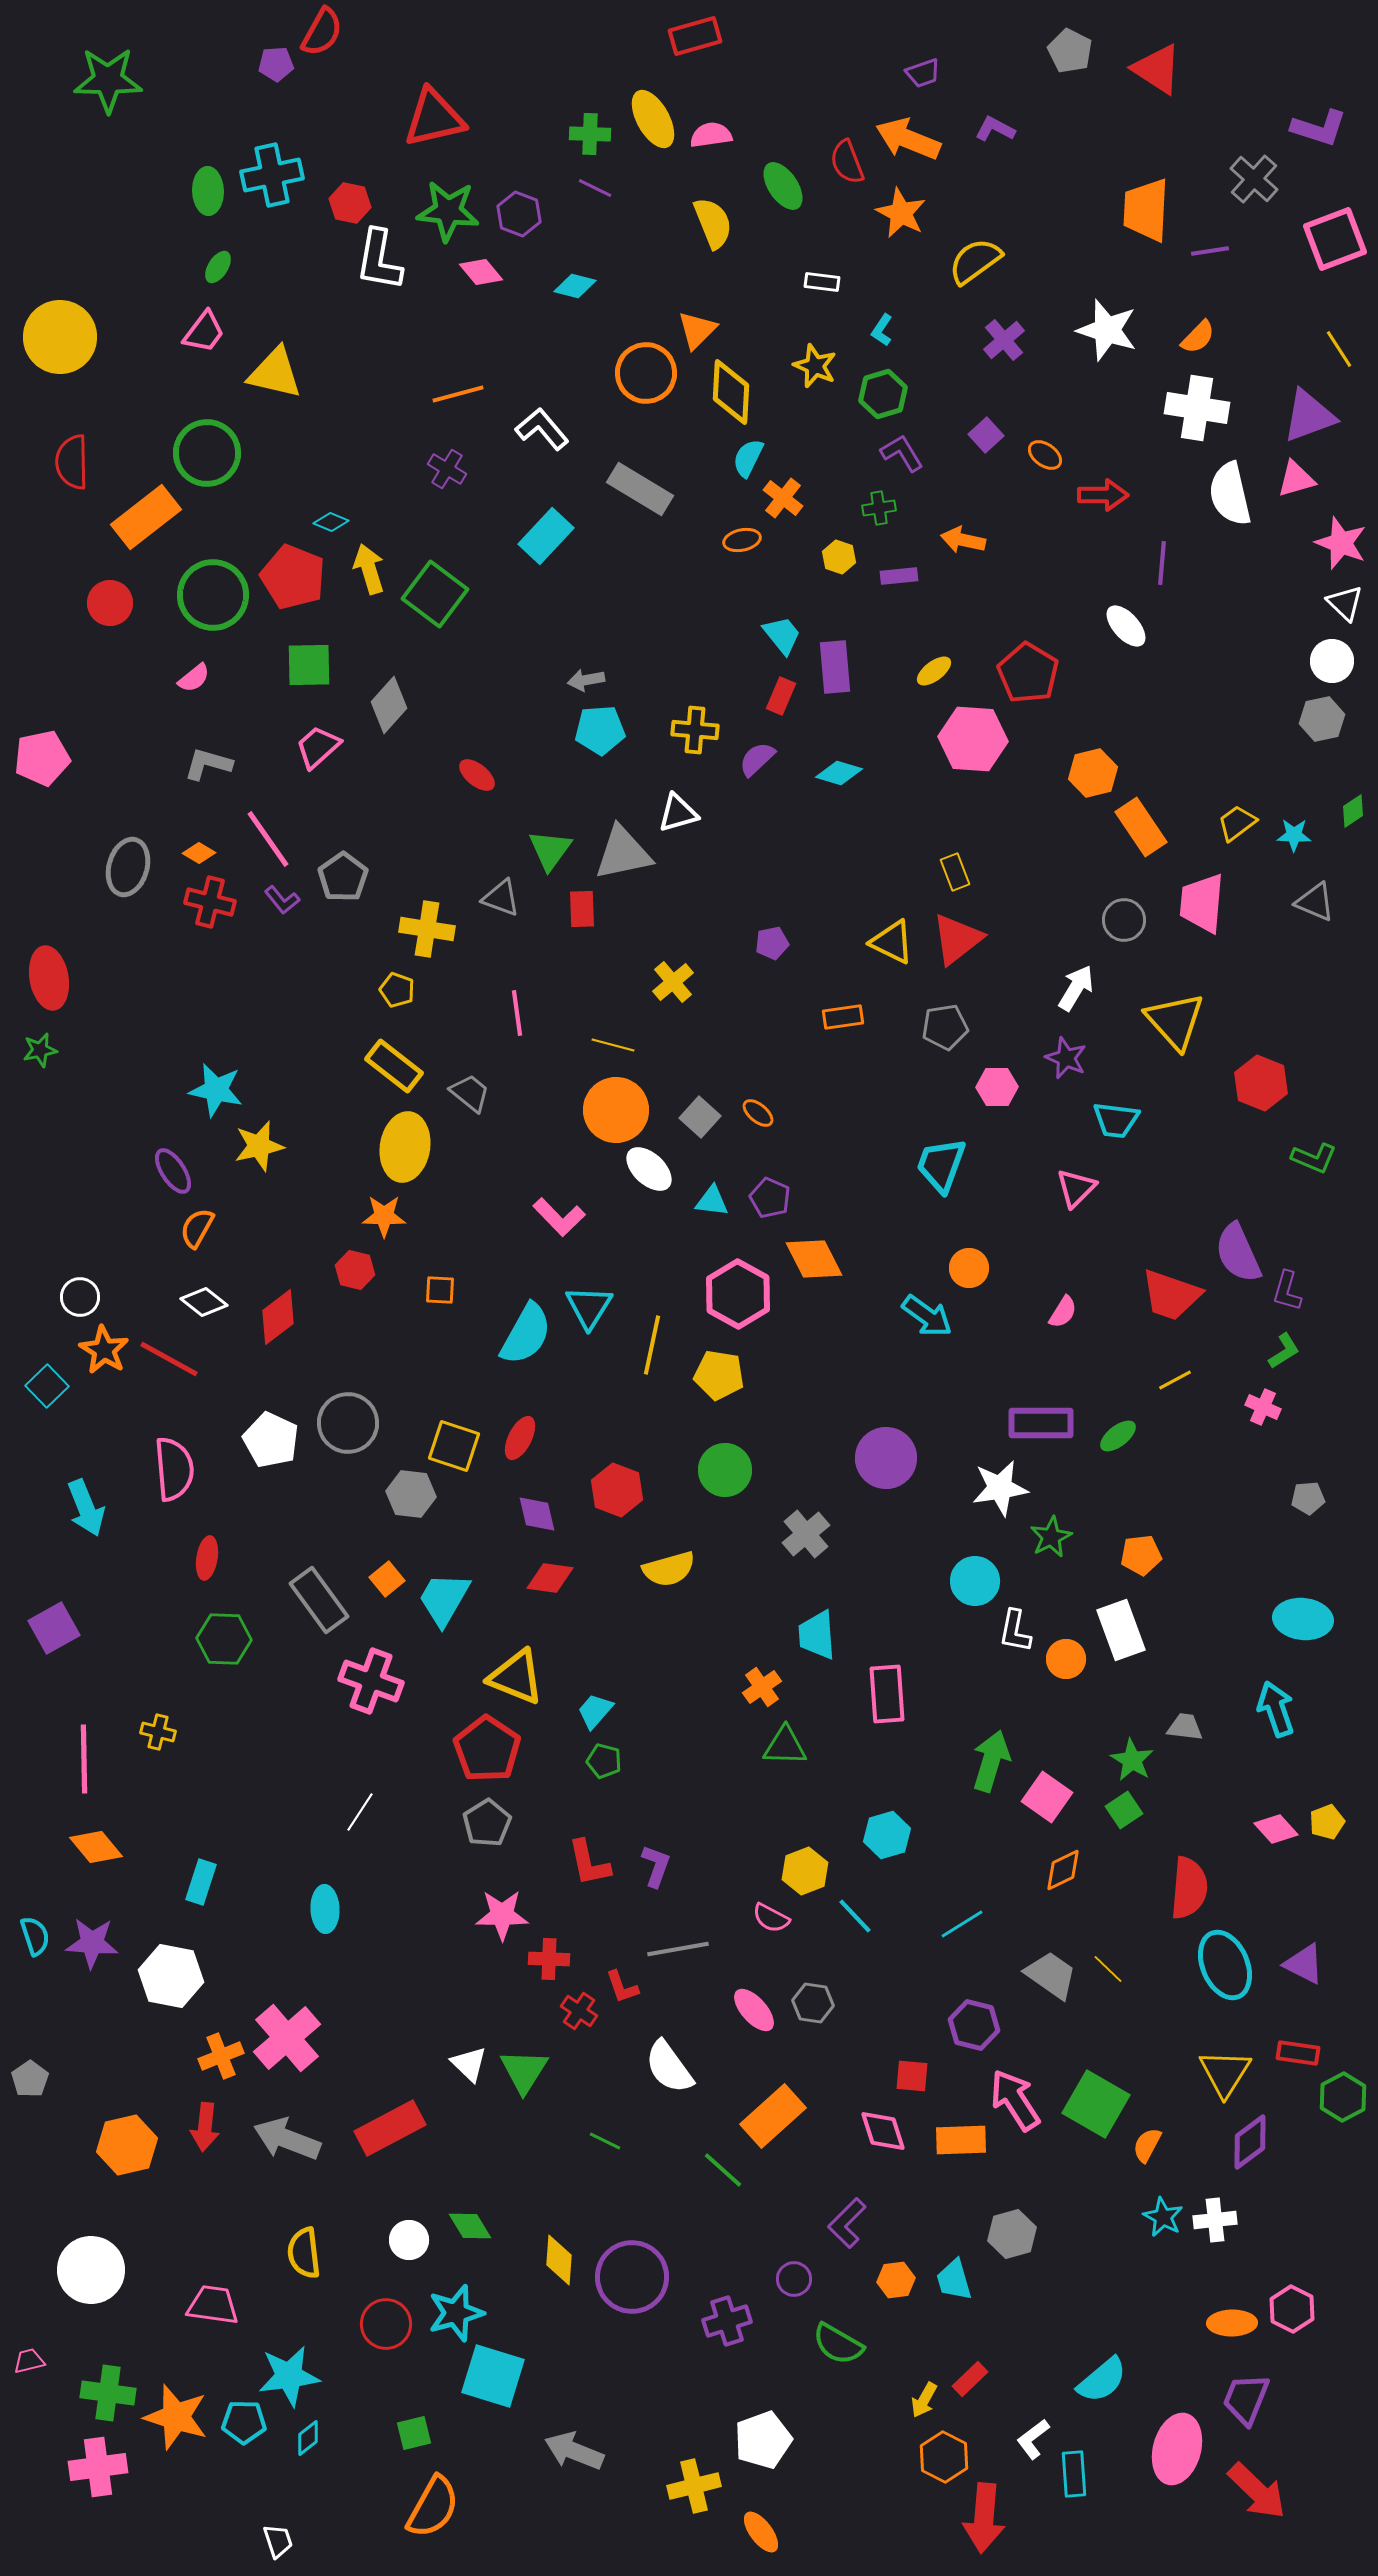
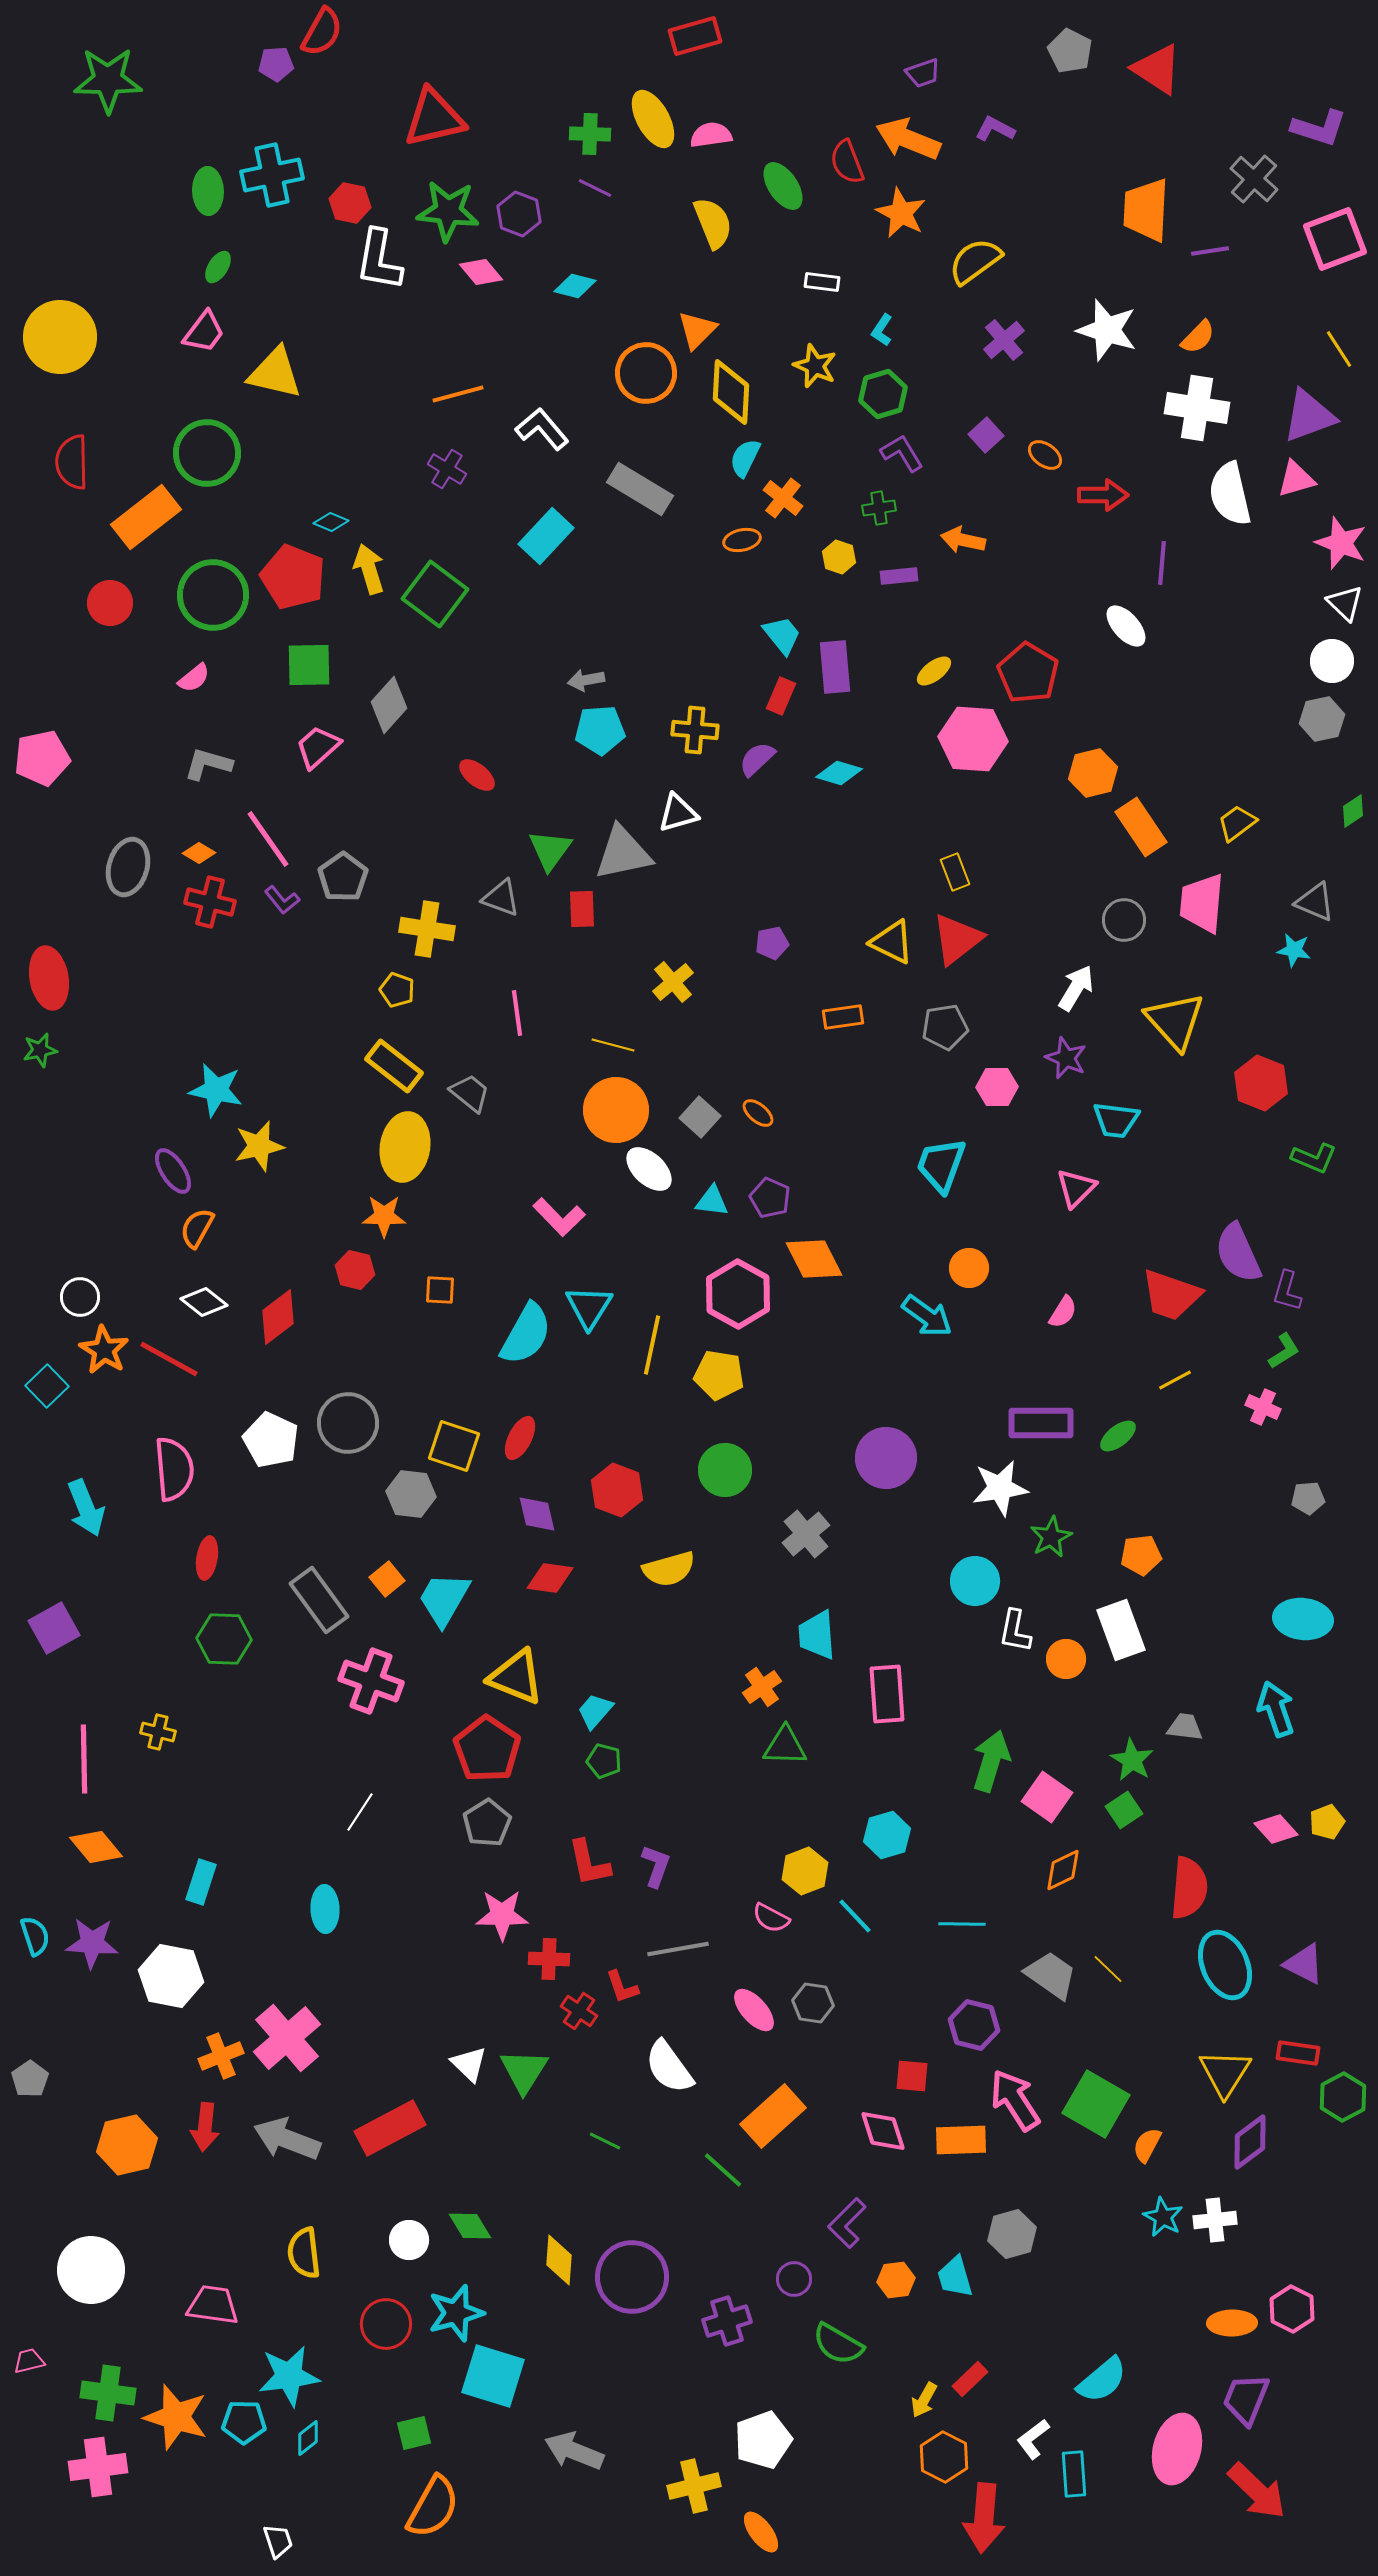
cyan semicircle at (748, 458): moved 3 px left
cyan star at (1294, 835): moved 115 px down; rotated 8 degrees clockwise
cyan line at (962, 1924): rotated 33 degrees clockwise
cyan trapezoid at (954, 2280): moved 1 px right, 3 px up
